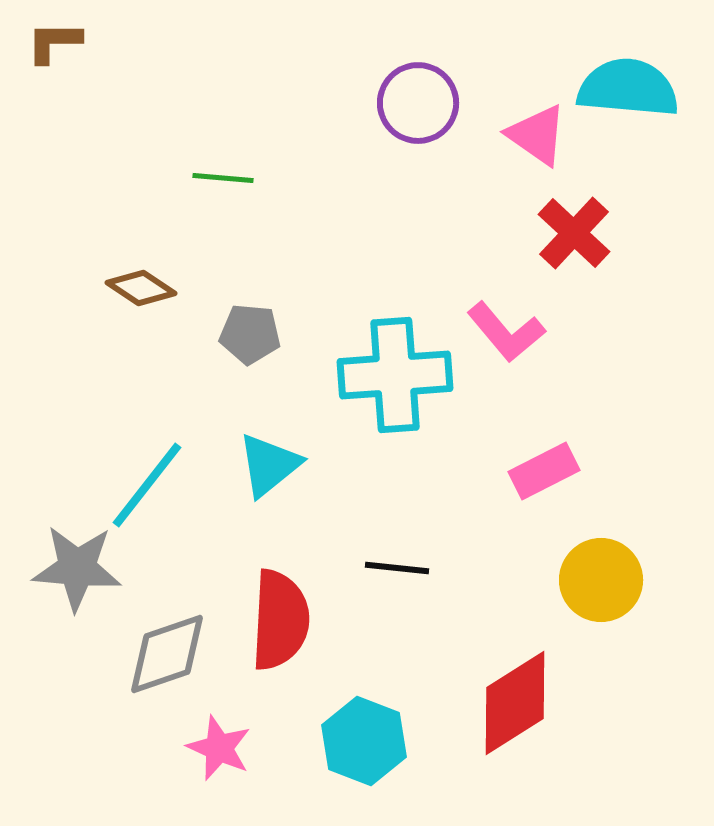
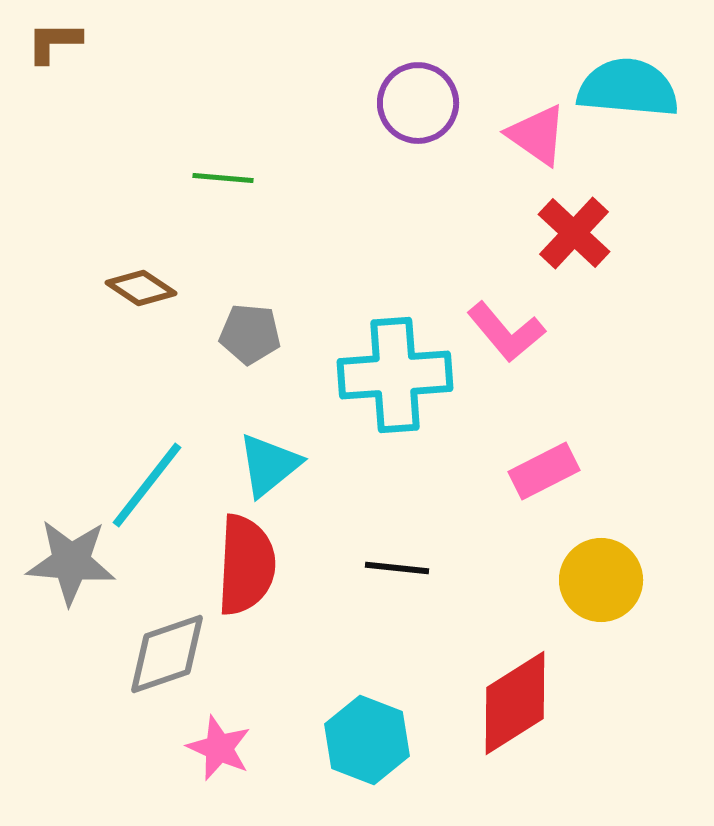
gray star: moved 6 px left, 6 px up
red semicircle: moved 34 px left, 55 px up
cyan hexagon: moved 3 px right, 1 px up
